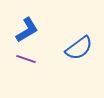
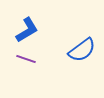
blue semicircle: moved 3 px right, 2 px down
